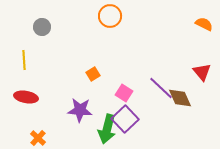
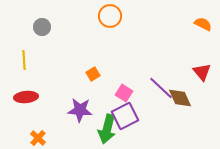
orange semicircle: moved 1 px left
red ellipse: rotated 15 degrees counterclockwise
purple square: moved 3 px up; rotated 16 degrees clockwise
